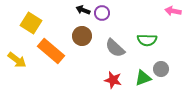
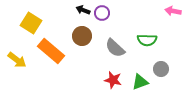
green triangle: moved 3 px left, 4 px down
